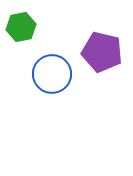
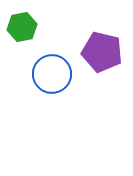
green hexagon: moved 1 px right
